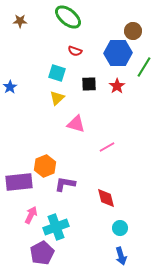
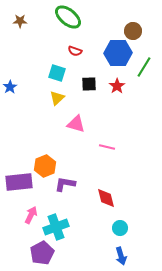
pink line: rotated 42 degrees clockwise
